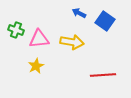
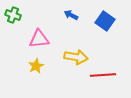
blue arrow: moved 8 px left, 2 px down
green cross: moved 3 px left, 15 px up
yellow arrow: moved 4 px right, 15 px down
